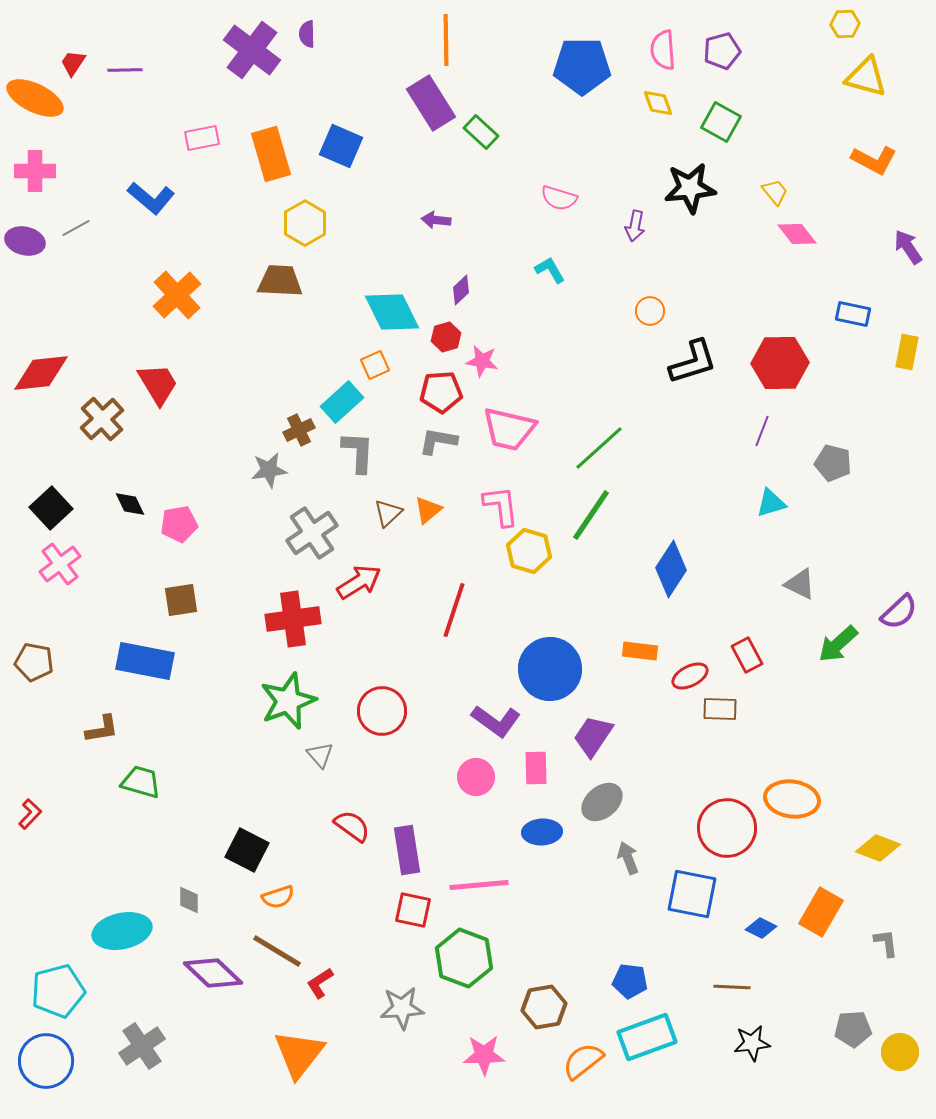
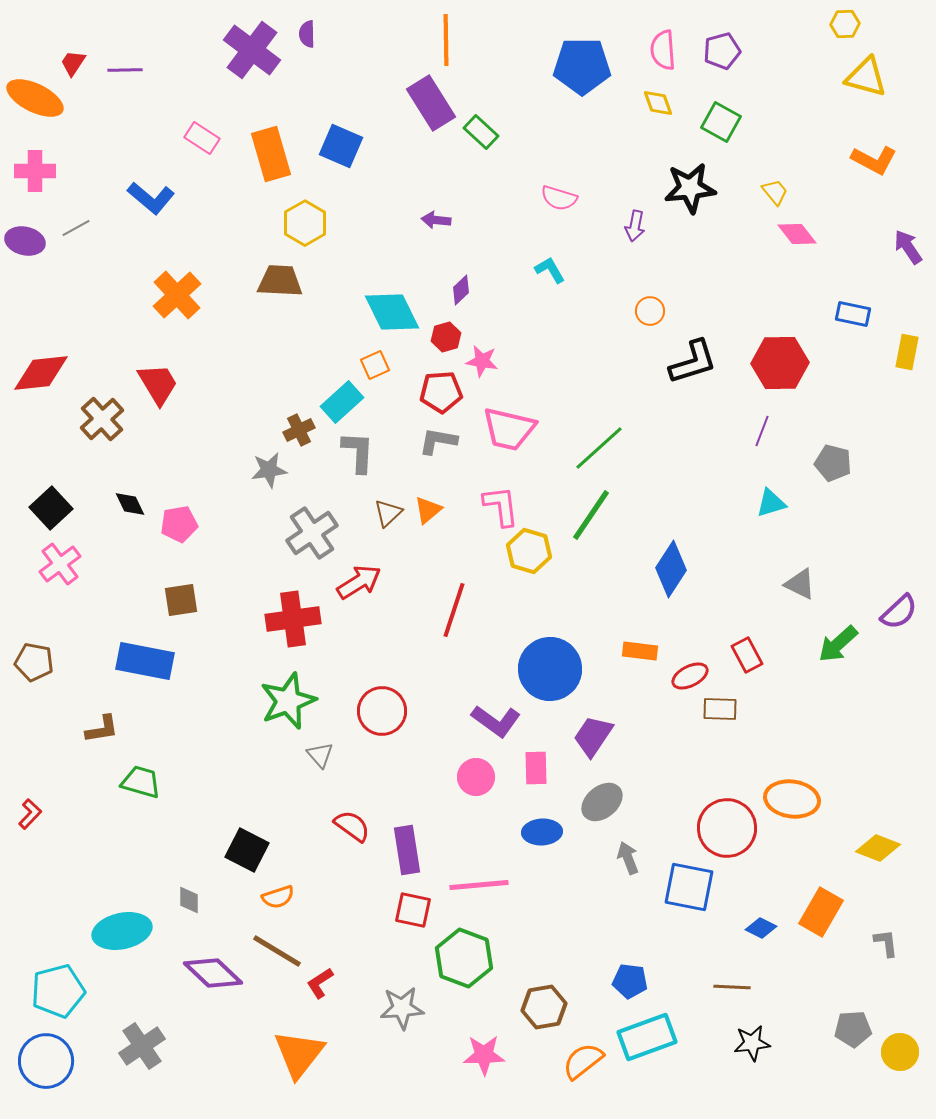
pink rectangle at (202, 138): rotated 44 degrees clockwise
blue square at (692, 894): moved 3 px left, 7 px up
